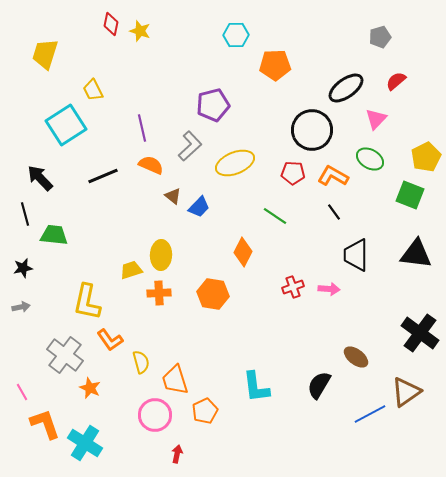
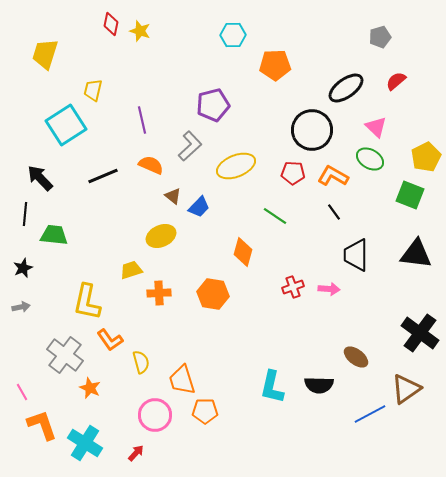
cyan hexagon at (236, 35): moved 3 px left
yellow trapezoid at (93, 90): rotated 40 degrees clockwise
pink triangle at (376, 119): moved 8 px down; rotated 30 degrees counterclockwise
purple line at (142, 128): moved 8 px up
yellow ellipse at (235, 163): moved 1 px right, 3 px down
black line at (25, 214): rotated 20 degrees clockwise
orange diamond at (243, 252): rotated 12 degrees counterclockwise
yellow ellipse at (161, 255): moved 19 px up; rotated 64 degrees clockwise
black star at (23, 268): rotated 12 degrees counterclockwise
orange trapezoid at (175, 380): moved 7 px right
black semicircle at (319, 385): rotated 120 degrees counterclockwise
cyan L-shape at (256, 387): moved 16 px right; rotated 20 degrees clockwise
brown triangle at (406, 392): moved 3 px up
orange pentagon at (205, 411): rotated 25 degrees clockwise
orange L-shape at (45, 424): moved 3 px left, 1 px down
red arrow at (177, 454): moved 41 px left, 1 px up; rotated 30 degrees clockwise
